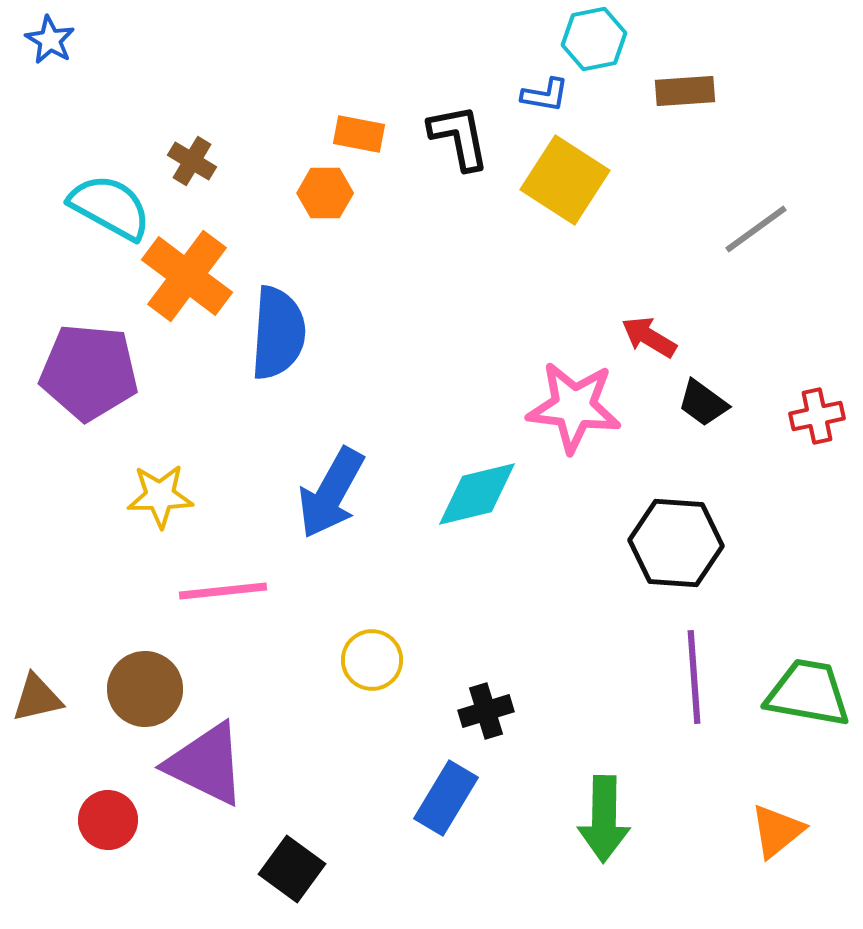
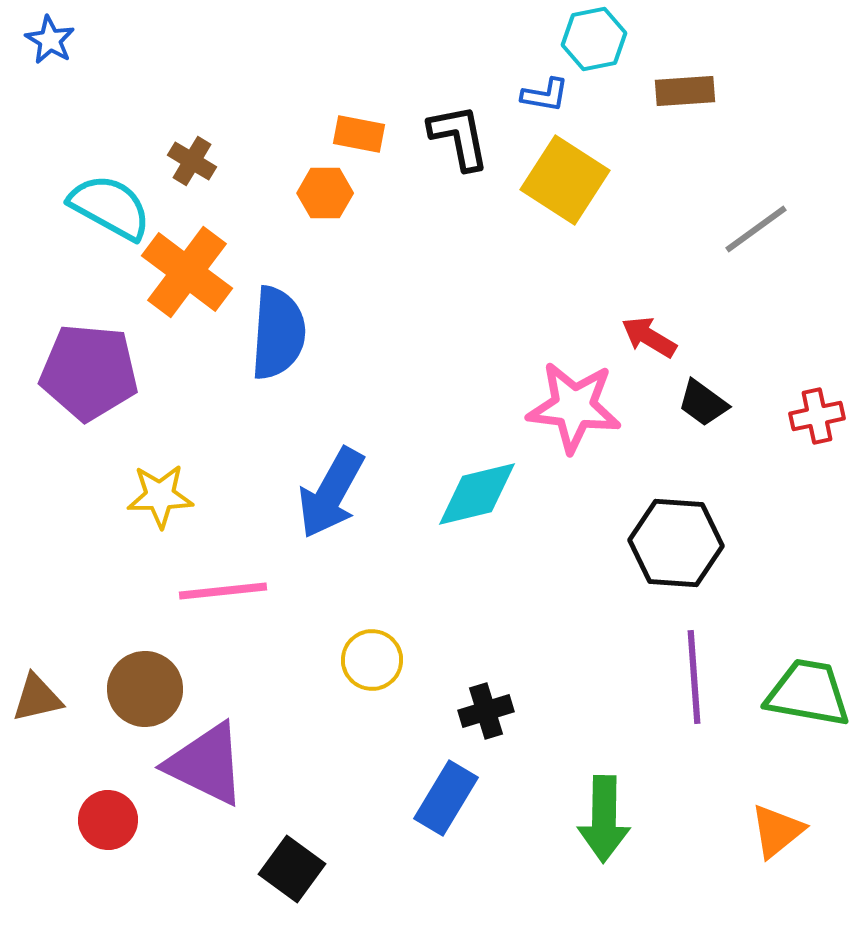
orange cross: moved 4 px up
